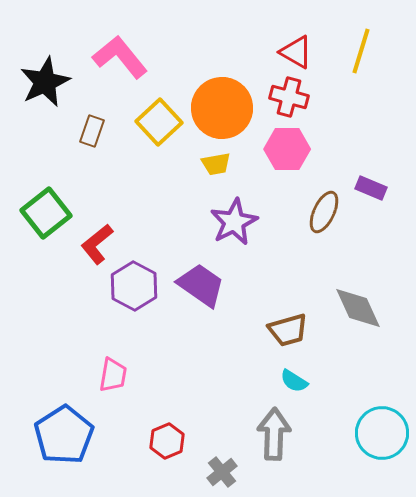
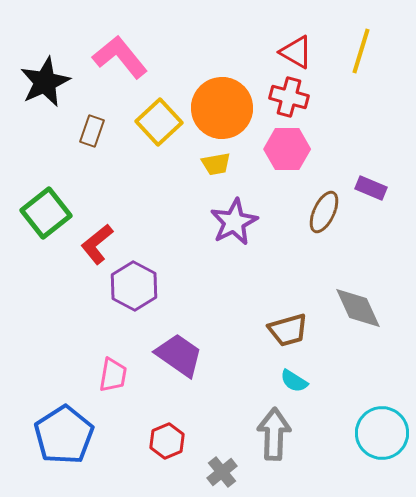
purple trapezoid: moved 22 px left, 70 px down
